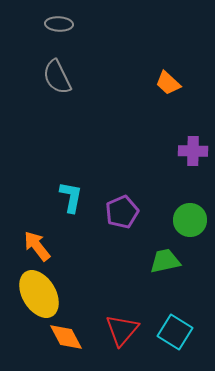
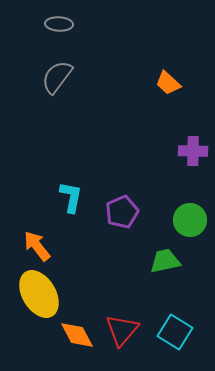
gray semicircle: rotated 63 degrees clockwise
orange diamond: moved 11 px right, 2 px up
